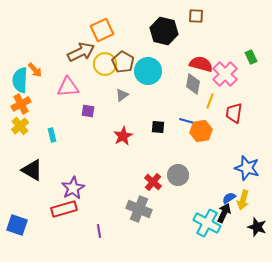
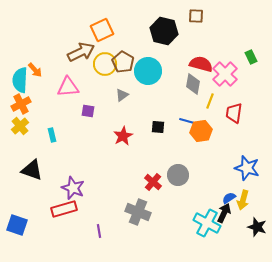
black triangle: rotated 10 degrees counterclockwise
purple star: rotated 20 degrees counterclockwise
gray cross: moved 1 px left, 3 px down
